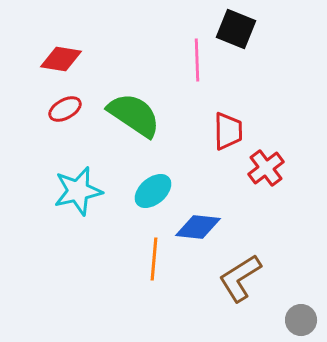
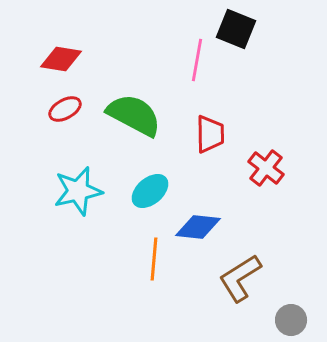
pink line: rotated 12 degrees clockwise
green semicircle: rotated 6 degrees counterclockwise
red trapezoid: moved 18 px left, 3 px down
red cross: rotated 15 degrees counterclockwise
cyan ellipse: moved 3 px left
gray circle: moved 10 px left
